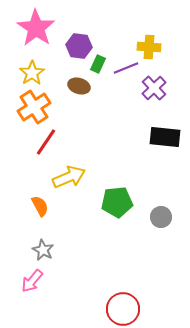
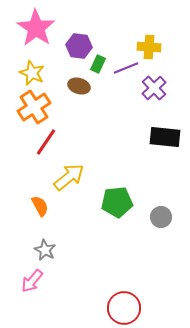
yellow star: rotated 15 degrees counterclockwise
yellow arrow: rotated 16 degrees counterclockwise
gray star: moved 2 px right
red circle: moved 1 px right, 1 px up
